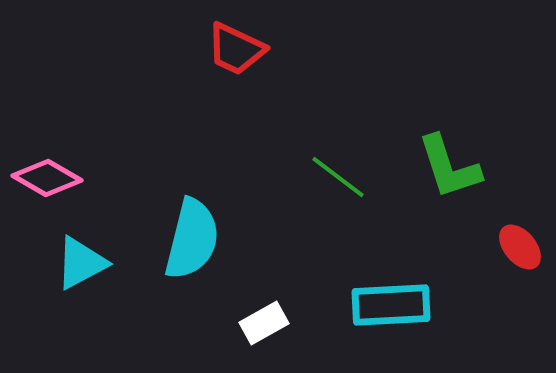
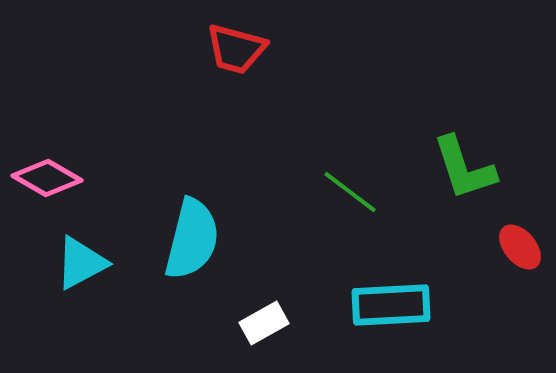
red trapezoid: rotated 10 degrees counterclockwise
green L-shape: moved 15 px right, 1 px down
green line: moved 12 px right, 15 px down
